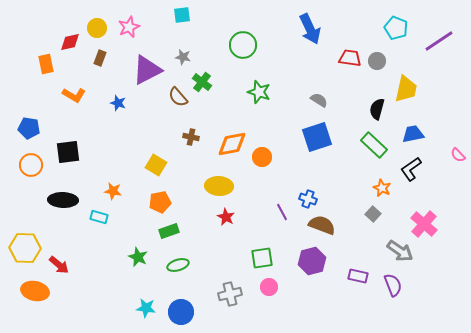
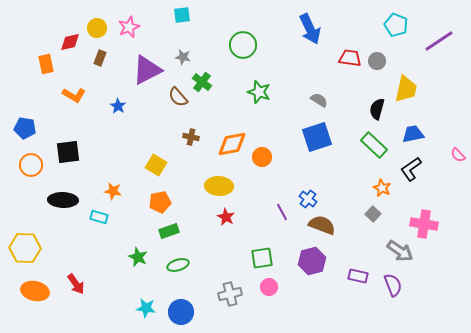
cyan pentagon at (396, 28): moved 3 px up
blue star at (118, 103): moved 3 px down; rotated 14 degrees clockwise
blue pentagon at (29, 128): moved 4 px left
blue cross at (308, 199): rotated 18 degrees clockwise
pink cross at (424, 224): rotated 32 degrees counterclockwise
red arrow at (59, 265): moved 17 px right, 19 px down; rotated 15 degrees clockwise
